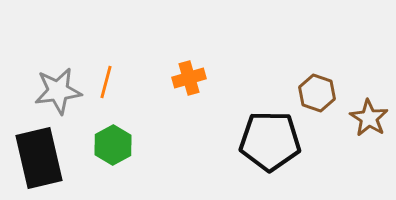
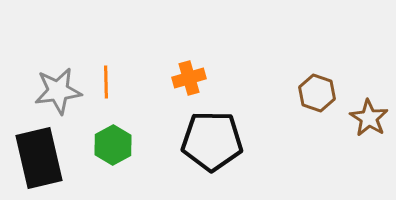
orange line: rotated 16 degrees counterclockwise
black pentagon: moved 58 px left
